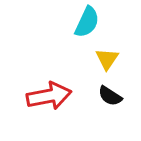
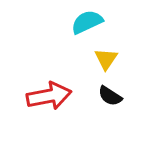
cyan semicircle: rotated 140 degrees counterclockwise
yellow triangle: moved 1 px left
